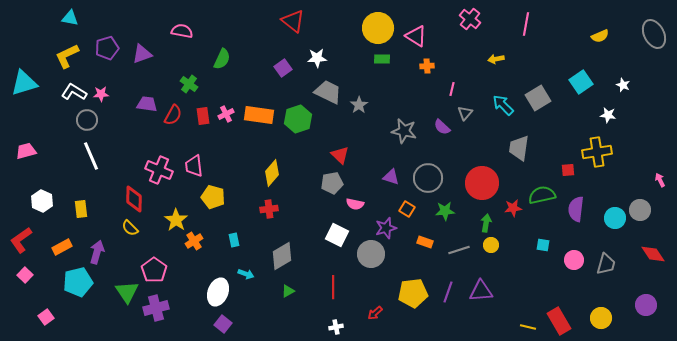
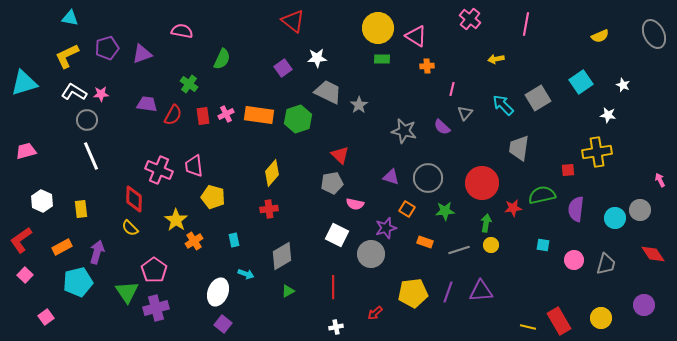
purple circle at (646, 305): moved 2 px left
